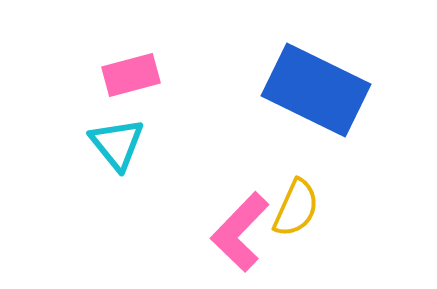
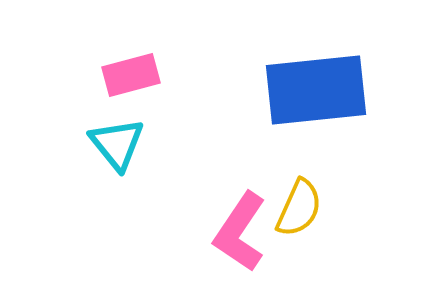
blue rectangle: rotated 32 degrees counterclockwise
yellow semicircle: moved 3 px right
pink L-shape: rotated 10 degrees counterclockwise
